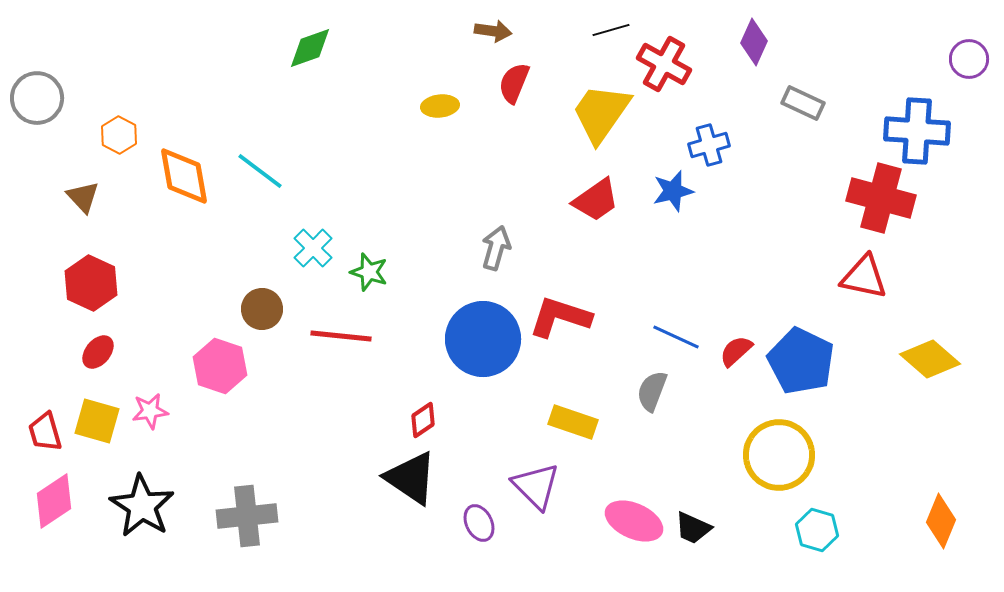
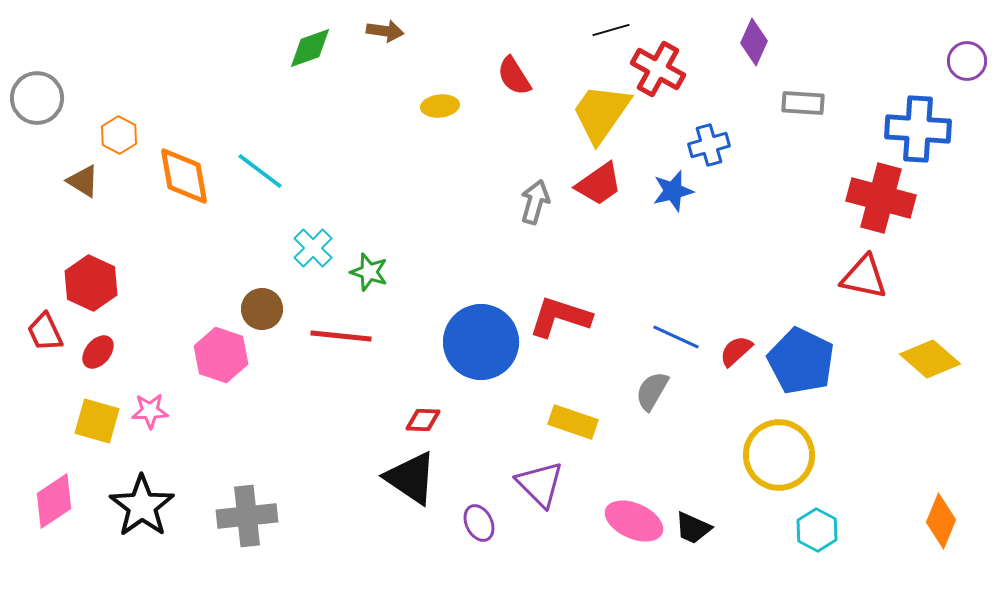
brown arrow at (493, 31): moved 108 px left
purple circle at (969, 59): moved 2 px left, 2 px down
red cross at (664, 64): moved 6 px left, 5 px down
red semicircle at (514, 83): moved 7 px up; rotated 54 degrees counterclockwise
gray rectangle at (803, 103): rotated 21 degrees counterclockwise
blue cross at (917, 131): moved 1 px right, 2 px up
brown triangle at (83, 197): moved 16 px up; rotated 15 degrees counterclockwise
red trapezoid at (596, 200): moved 3 px right, 16 px up
gray arrow at (496, 248): moved 39 px right, 46 px up
blue circle at (483, 339): moved 2 px left, 3 px down
pink hexagon at (220, 366): moved 1 px right, 11 px up
gray semicircle at (652, 391): rotated 9 degrees clockwise
pink star at (150, 411): rotated 6 degrees clockwise
red diamond at (423, 420): rotated 36 degrees clockwise
red trapezoid at (45, 432): moved 100 px up; rotated 9 degrees counterclockwise
purple triangle at (536, 486): moved 4 px right, 2 px up
black star at (142, 506): rotated 4 degrees clockwise
cyan hexagon at (817, 530): rotated 12 degrees clockwise
